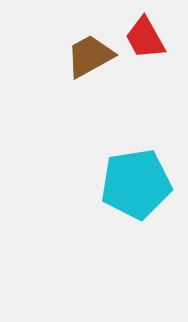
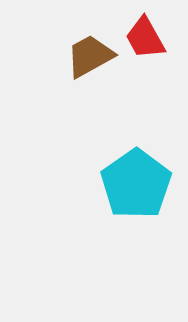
cyan pentagon: rotated 26 degrees counterclockwise
